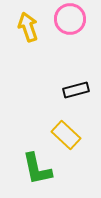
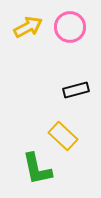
pink circle: moved 8 px down
yellow arrow: rotated 80 degrees clockwise
yellow rectangle: moved 3 px left, 1 px down
